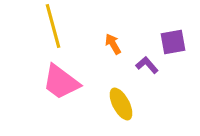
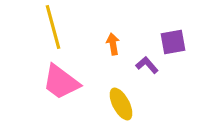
yellow line: moved 1 px down
orange arrow: rotated 20 degrees clockwise
